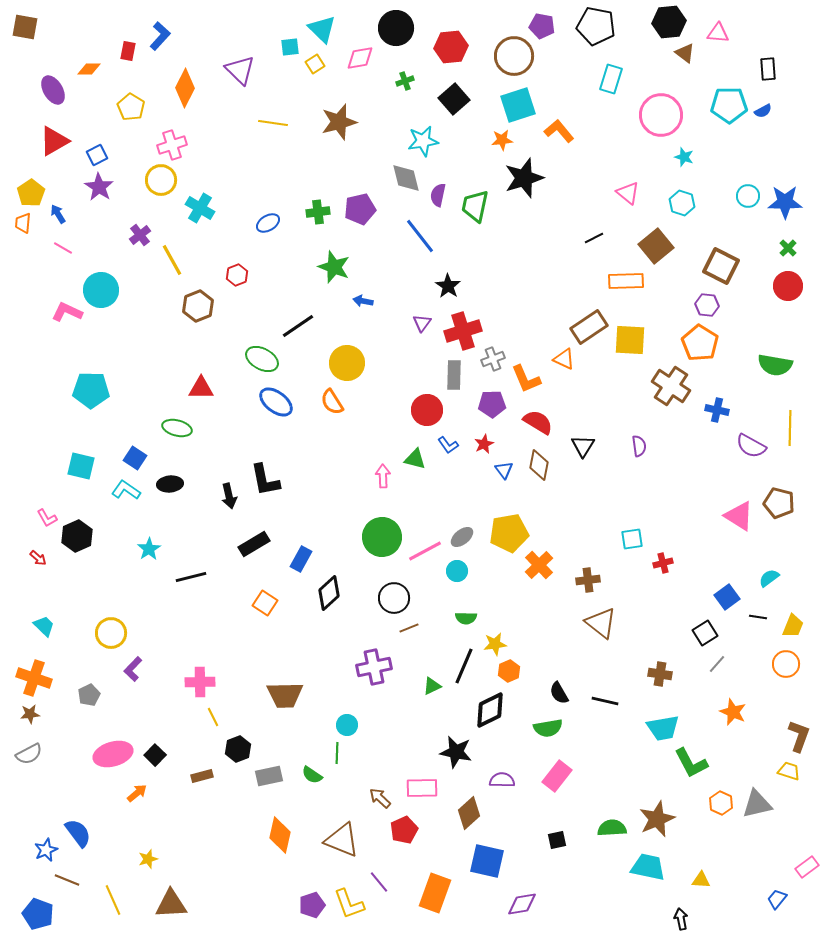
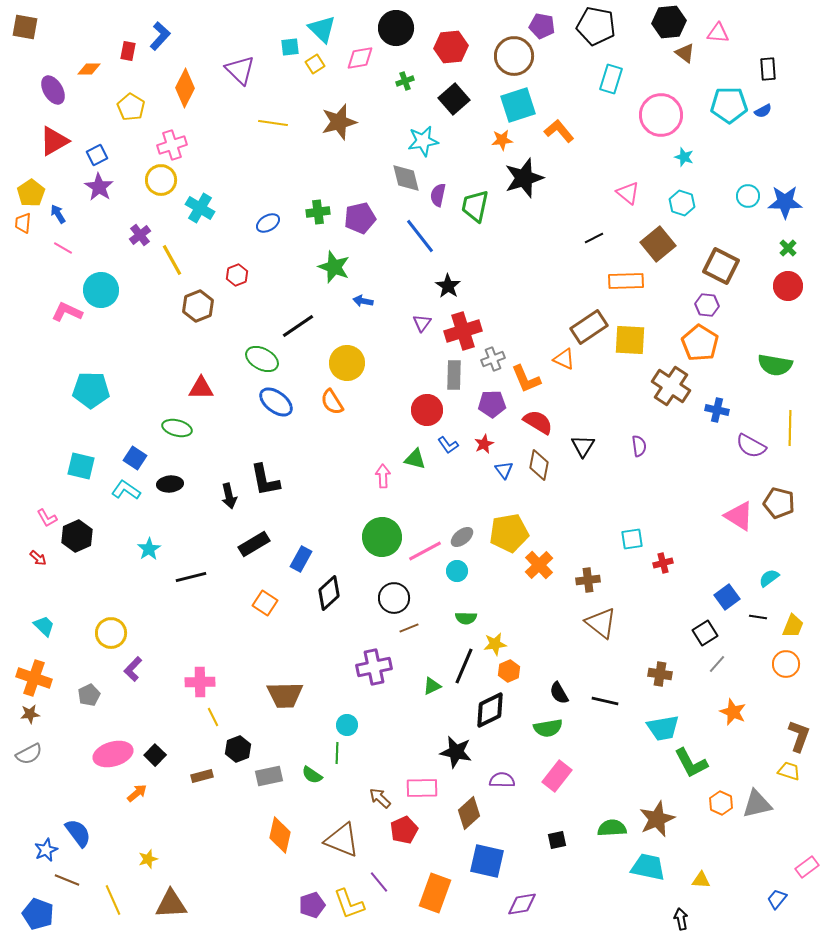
purple pentagon at (360, 209): moved 9 px down
brown square at (656, 246): moved 2 px right, 2 px up
